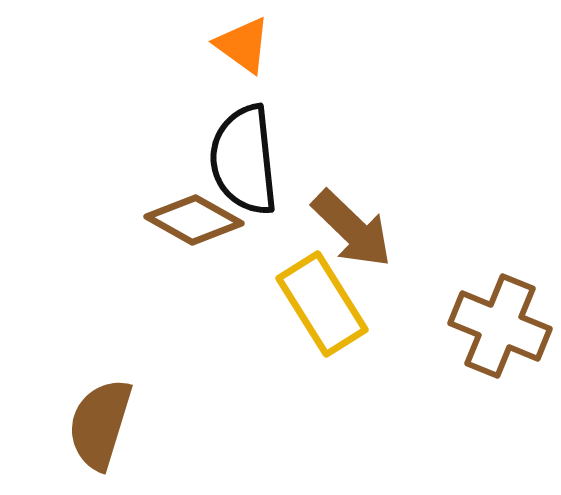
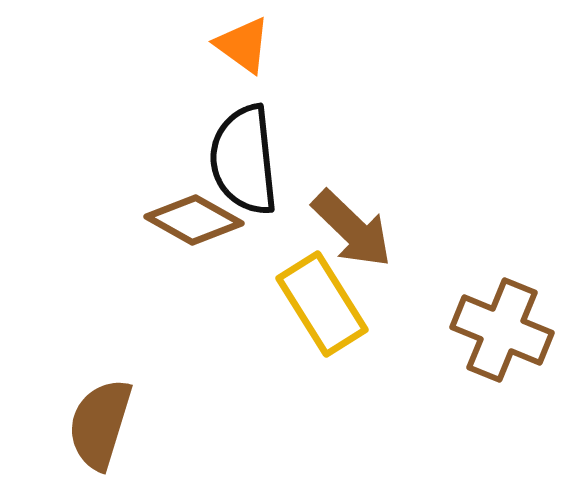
brown cross: moved 2 px right, 4 px down
